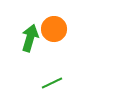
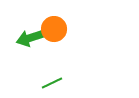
green arrow: rotated 124 degrees counterclockwise
